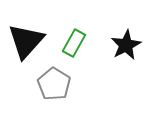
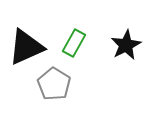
black triangle: moved 6 px down; rotated 24 degrees clockwise
